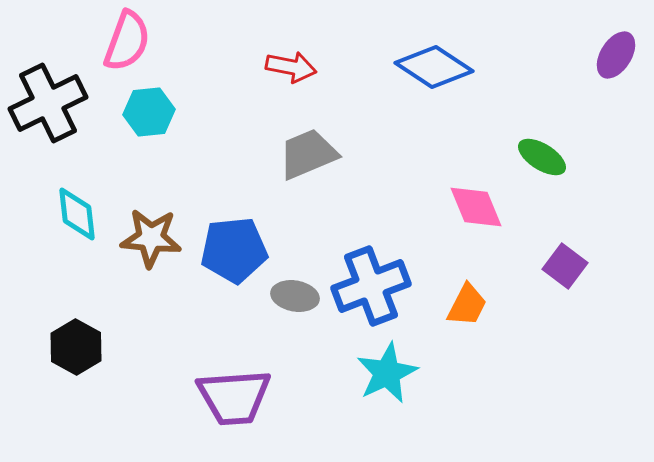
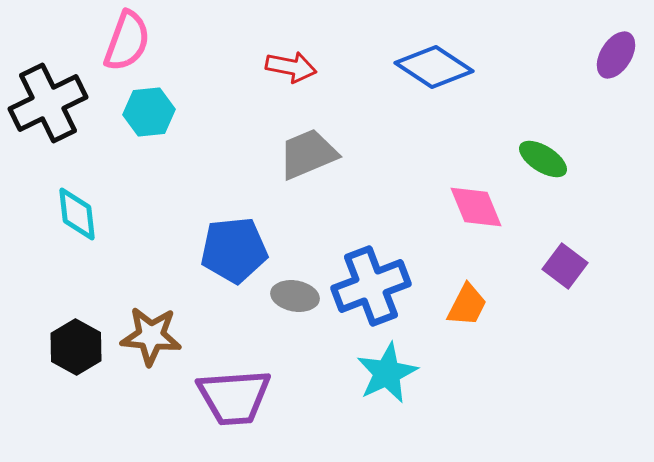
green ellipse: moved 1 px right, 2 px down
brown star: moved 98 px down
